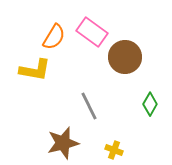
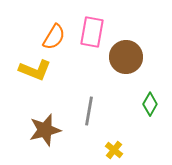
pink rectangle: rotated 64 degrees clockwise
brown circle: moved 1 px right
yellow L-shape: rotated 12 degrees clockwise
gray line: moved 5 px down; rotated 36 degrees clockwise
brown star: moved 18 px left, 13 px up
yellow cross: rotated 18 degrees clockwise
